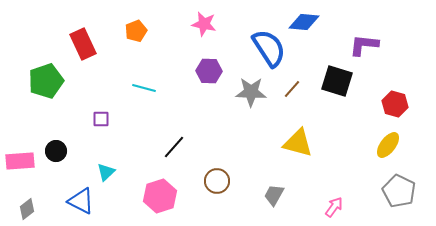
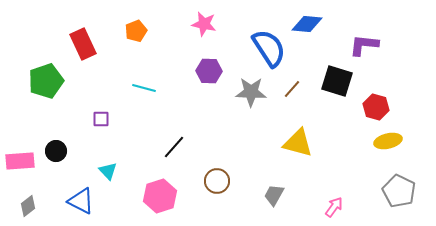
blue diamond: moved 3 px right, 2 px down
red hexagon: moved 19 px left, 3 px down
yellow ellipse: moved 4 px up; rotated 40 degrees clockwise
cyan triangle: moved 2 px right, 1 px up; rotated 30 degrees counterclockwise
gray diamond: moved 1 px right, 3 px up
